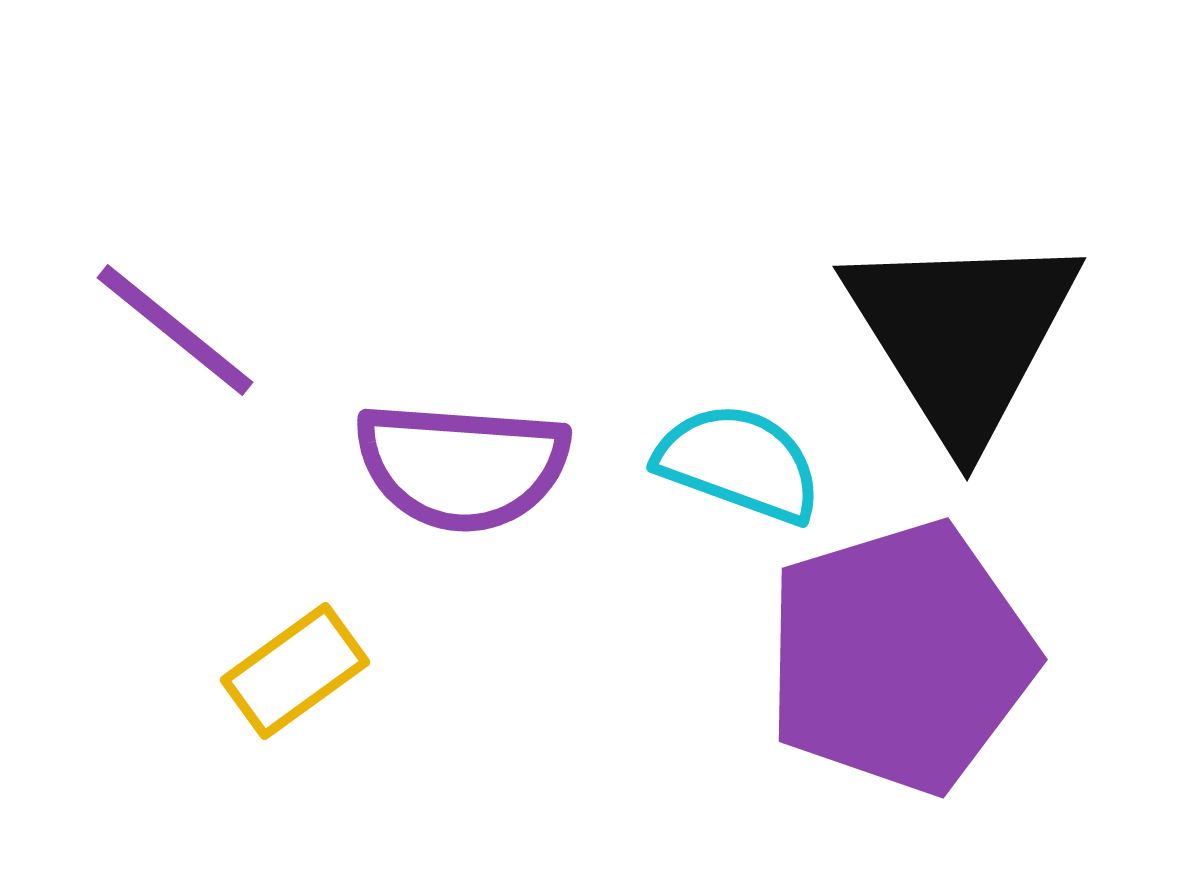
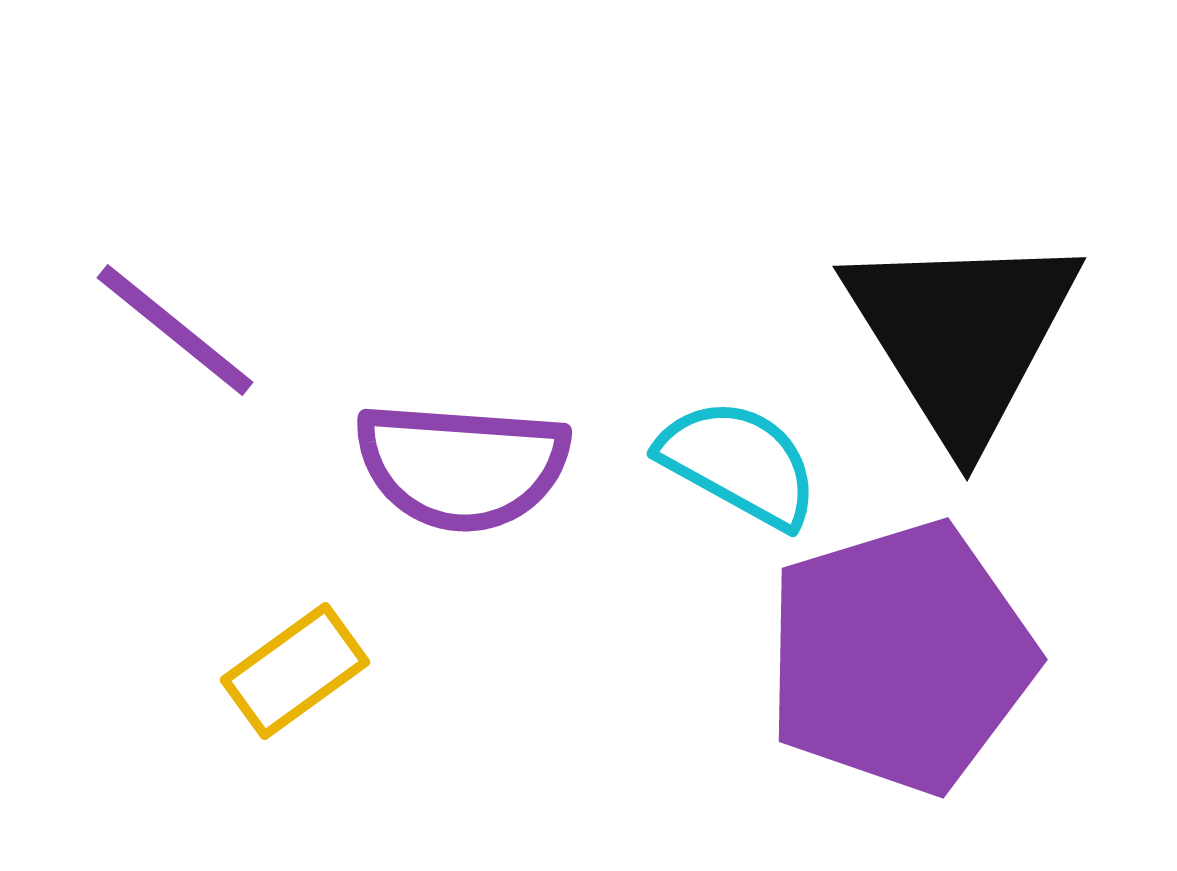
cyan semicircle: rotated 9 degrees clockwise
